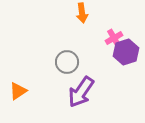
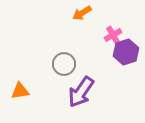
orange arrow: rotated 66 degrees clockwise
pink cross: moved 1 px left, 3 px up
gray circle: moved 3 px left, 2 px down
orange triangle: moved 2 px right; rotated 24 degrees clockwise
